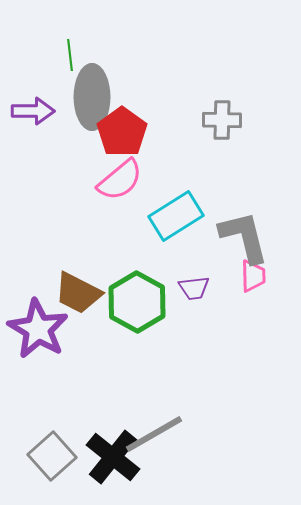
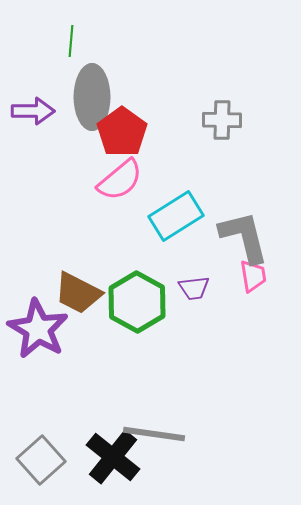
green line: moved 1 px right, 14 px up; rotated 12 degrees clockwise
pink trapezoid: rotated 8 degrees counterclockwise
gray line: rotated 38 degrees clockwise
gray square: moved 11 px left, 4 px down
